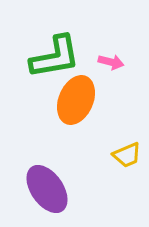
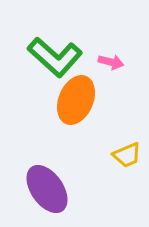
green L-shape: rotated 52 degrees clockwise
